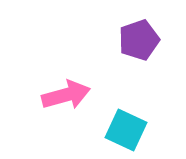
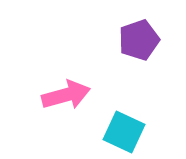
cyan square: moved 2 px left, 2 px down
